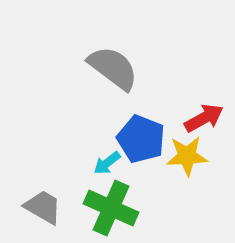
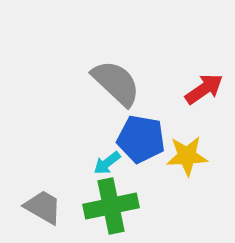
gray semicircle: moved 3 px right, 15 px down; rotated 6 degrees clockwise
red arrow: moved 29 px up; rotated 6 degrees counterclockwise
blue pentagon: rotated 12 degrees counterclockwise
green cross: moved 2 px up; rotated 36 degrees counterclockwise
